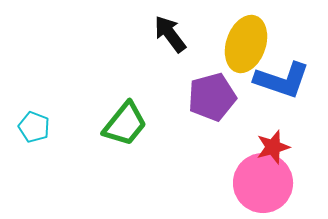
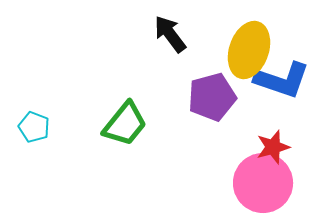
yellow ellipse: moved 3 px right, 6 px down
